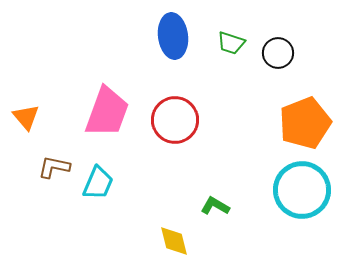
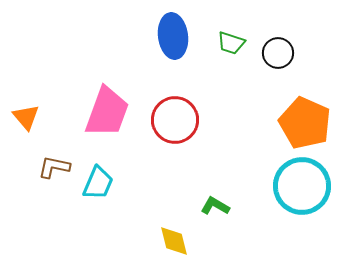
orange pentagon: rotated 27 degrees counterclockwise
cyan circle: moved 4 px up
